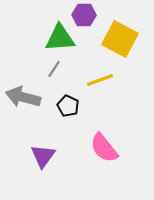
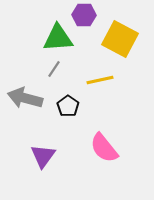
green triangle: moved 2 px left
yellow line: rotated 8 degrees clockwise
gray arrow: moved 2 px right, 1 px down
black pentagon: rotated 10 degrees clockwise
